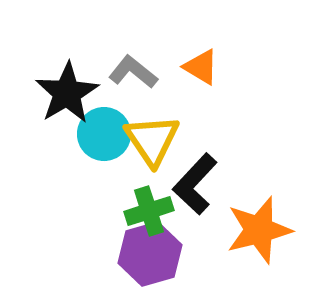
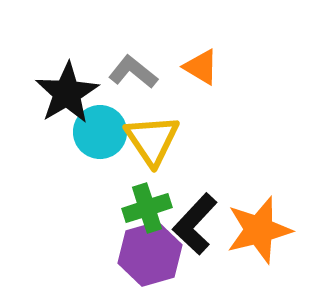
cyan circle: moved 4 px left, 2 px up
black L-shape: moved 40 px down
green cross: moved 2 px left, 3 px up
